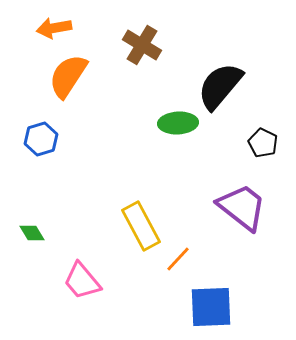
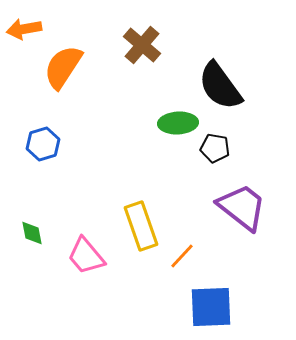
orange arrow: moved 30 px left, 1 px down
brown cross: rotated 9 degrees clockwise
orange semicircle: moved 5 px left, 9 px up
black semicircle: rotated 76 degrees counterclockwise
blue hexagon: moved 2 px right, 5 px down
black pentagon: moved 48 px left, 5 px down; rotated 16 degrees counterclockwise
yellow rectangle: rotated 9 degrees clockwise
green diamond: rotated 20 degrees clockwise
orange line: moved 4 px right, 3 px up
pink trapezoid: moved 4 px right, 25 px up
